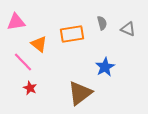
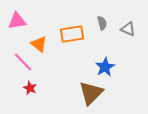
pink triangle: moved 1 px right, 1 px up
brown triangle: moved 11 px right; rotated 8 degrees counterclockwise
